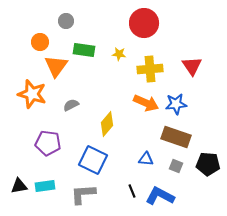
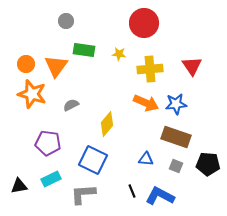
orange circle: moved 14 px left, 22 px down
cyan rectangle: moved 6 px right, 7 px up; rotated 18 degrees counterclockwise
